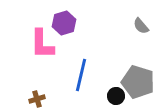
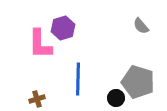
purple hexagon: moved 1 px left, 5 px down
pink L-shape: moved 2 px left
blue line: moved 3 px left, 4 px down; rotated 12 degrees counterclockwise
black circle: moved 2 px down
